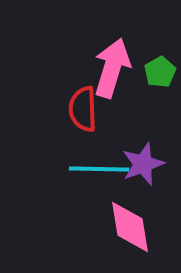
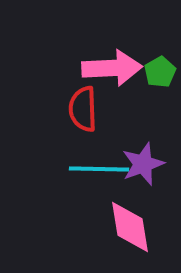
pink arrow: rotated 70 degrees clockwise
